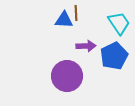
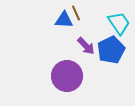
brown line: rotated 21 degrees counterclockwise
purple arrow: rotated 48 degrees clockwise
blue pentagon: moved 3 px left, 6 px up
